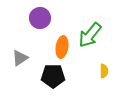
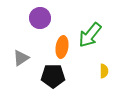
gray triangle: moved 1 px right
